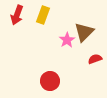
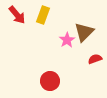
red arrow: rotated 60 degrees counterclockwise
